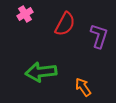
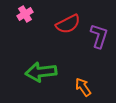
red semicircle: moved 3 px right; rotated 35 degrees clockwise
